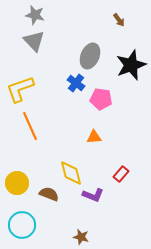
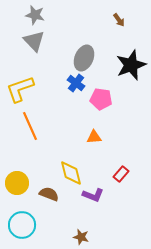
gray ellipse: moved 6 px left, 2 px down
